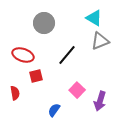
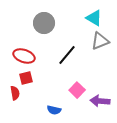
red ellipse: moved 1 px right, 1 px down
red square: moved 10 px left, 2 px down
purple arrow: rotated 78 degrees clockwise
blue semicircle: rotated 112 degrees counterclockwise
